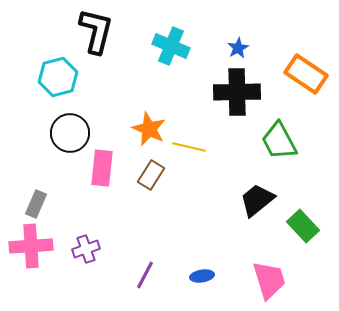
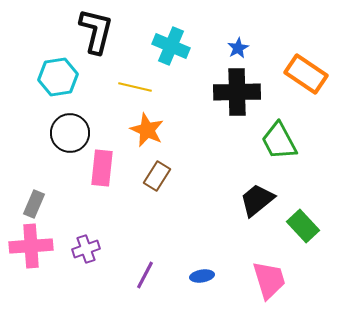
cyan hexagon: rotated 6 degrees clockwise
orange star: moved 2 px left, 1 px down
yellow line: moved 54 px left, 60 px up
brown rectangle: moved 6 px right, 1 px down
gray rectangle: moved 2 px left
